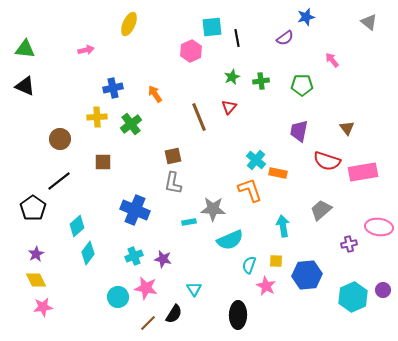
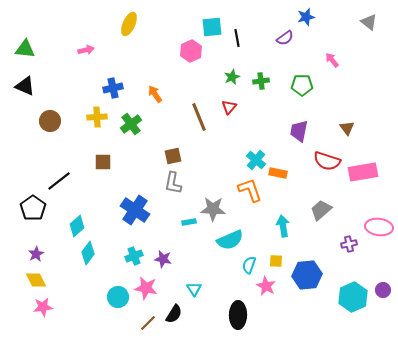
brown circle at (60, 139): moved 10 px left, 18 px up
blue cross at (135, 210): rotated 12 degrees clockwise
